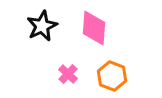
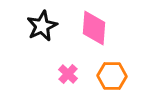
orange hexagon: rotated 20 degrees counterclockwise
